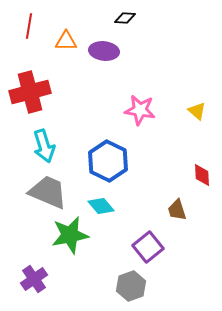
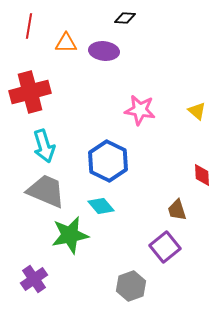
orange triangle: moved 2 px down
gray trapezoid: moved 2 px left, 1 px up
purple square: moved 17 px right
